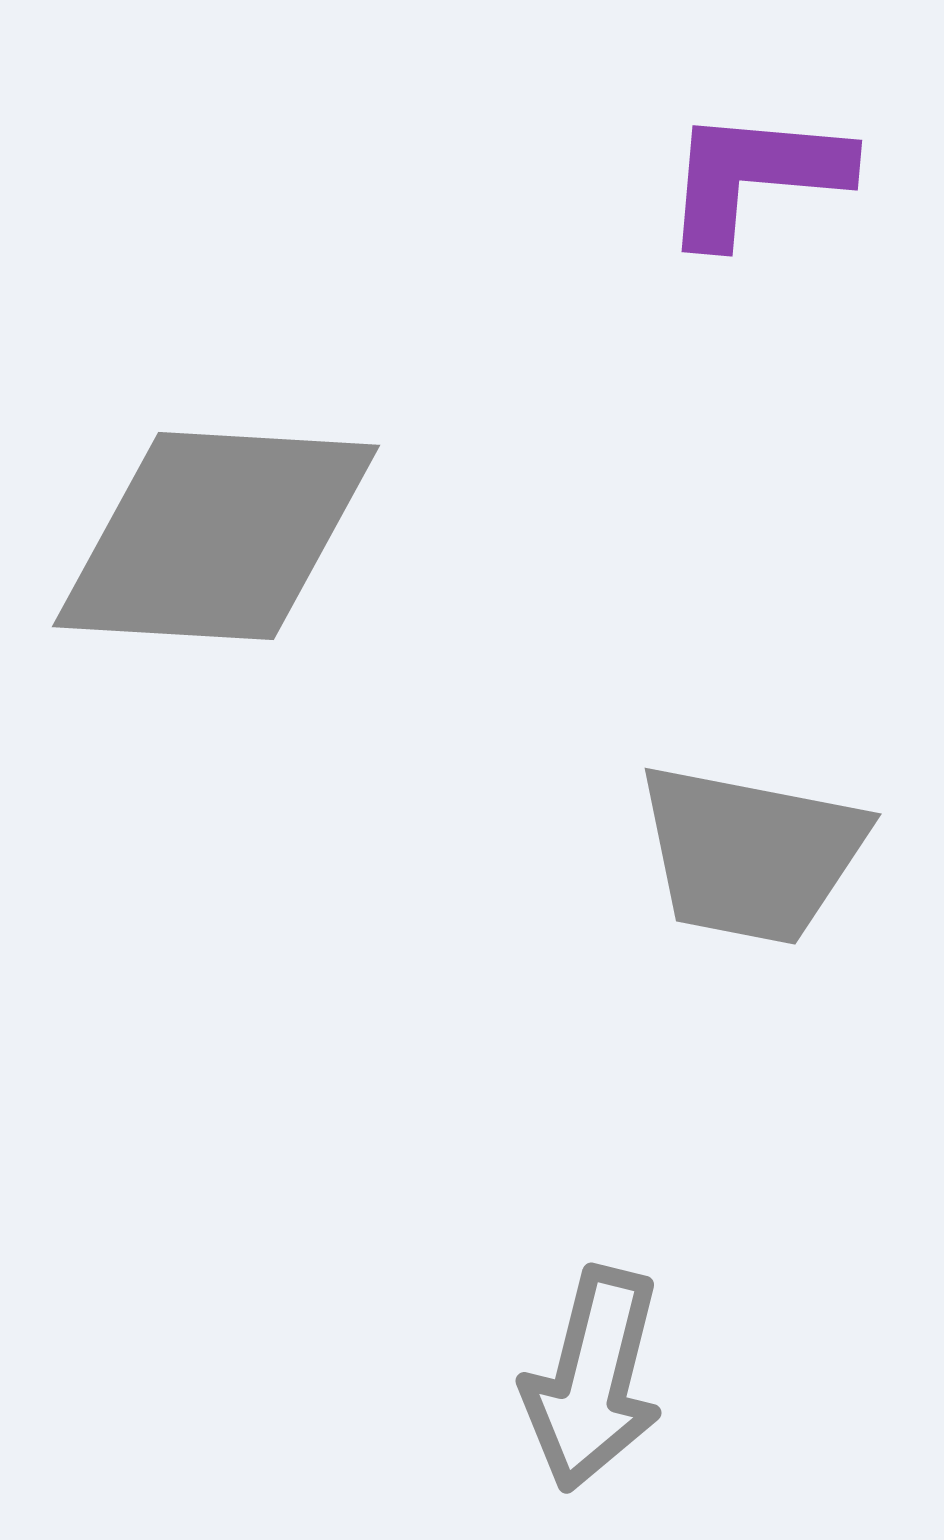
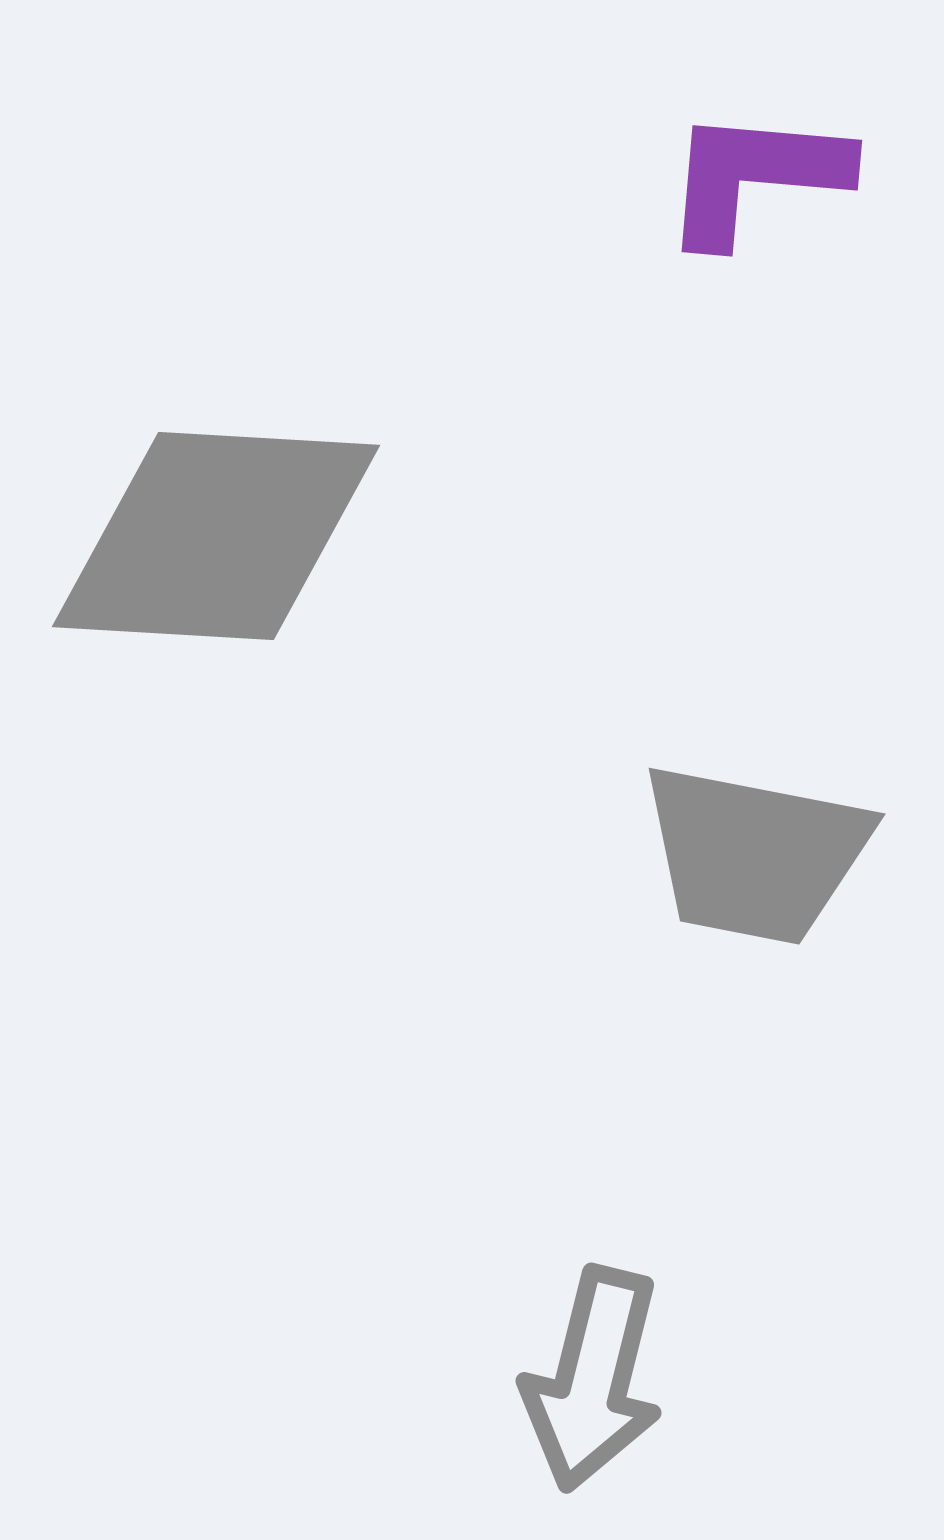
gray trapezoid: moved 4 px right
